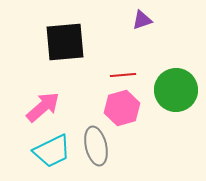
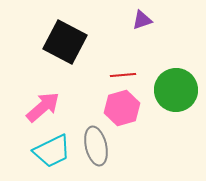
black square: rotated 33 degrees clockwise
